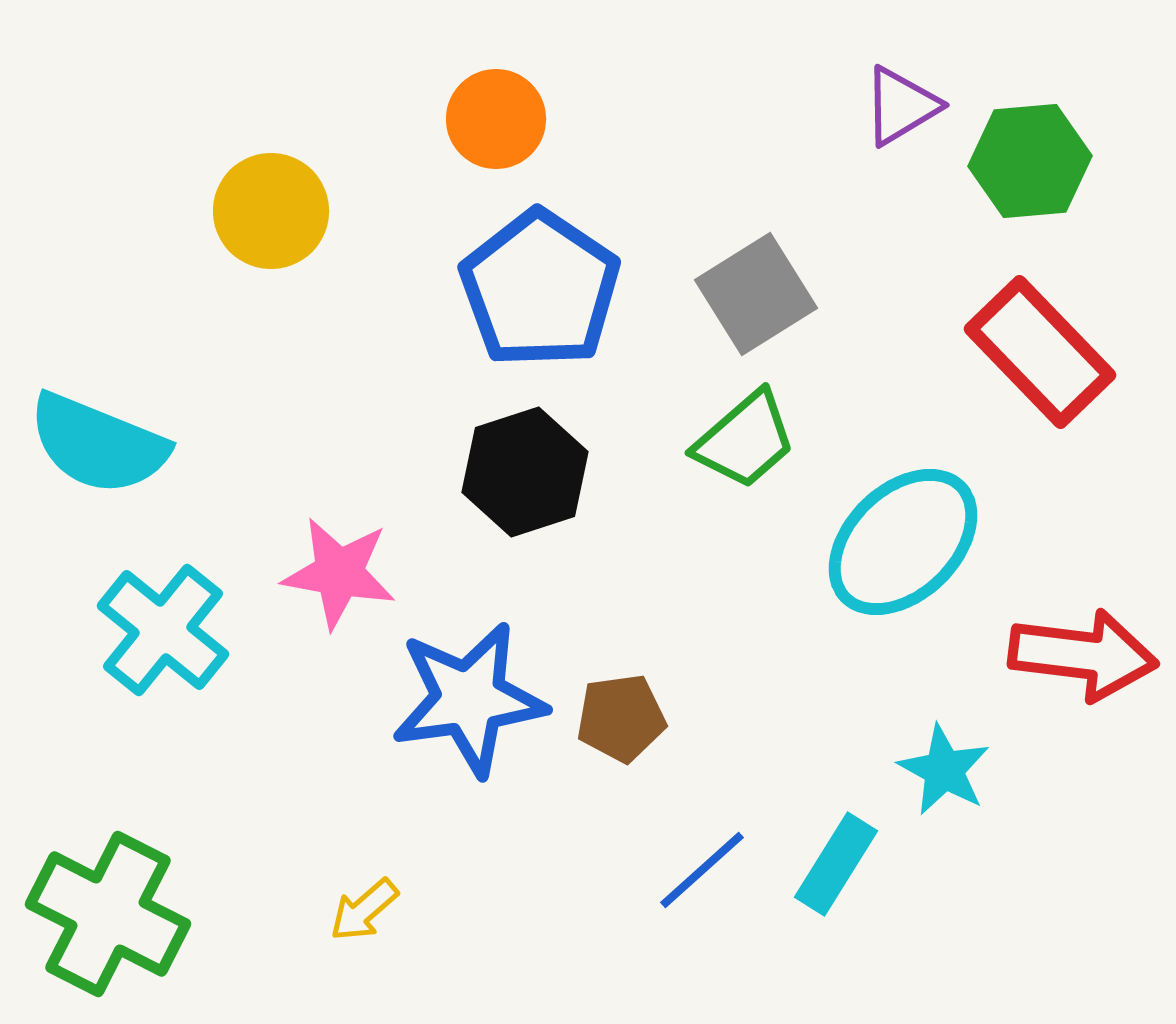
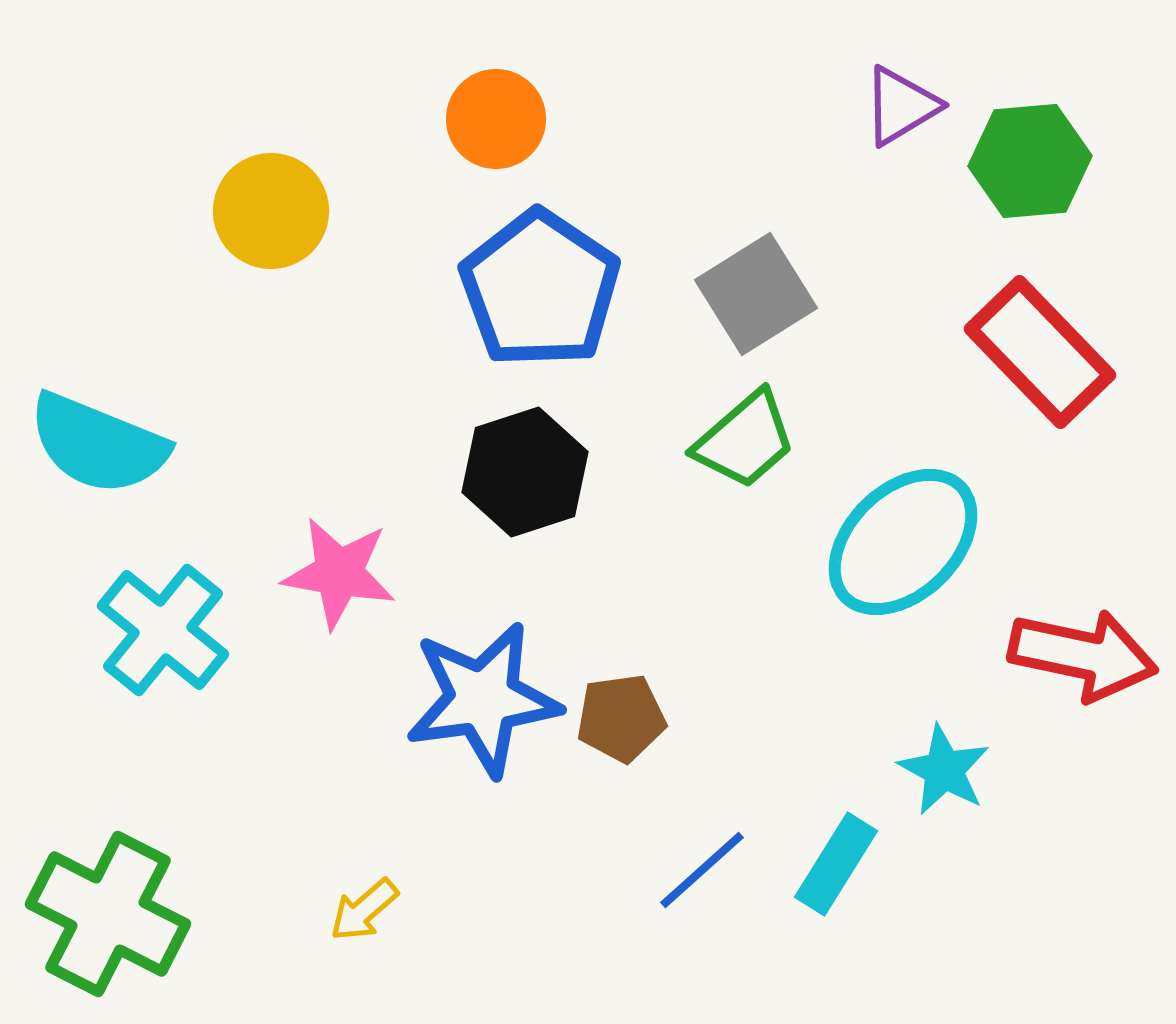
red arrow: rotated 5 degrees clockwise
blue star: moved 14 px right
